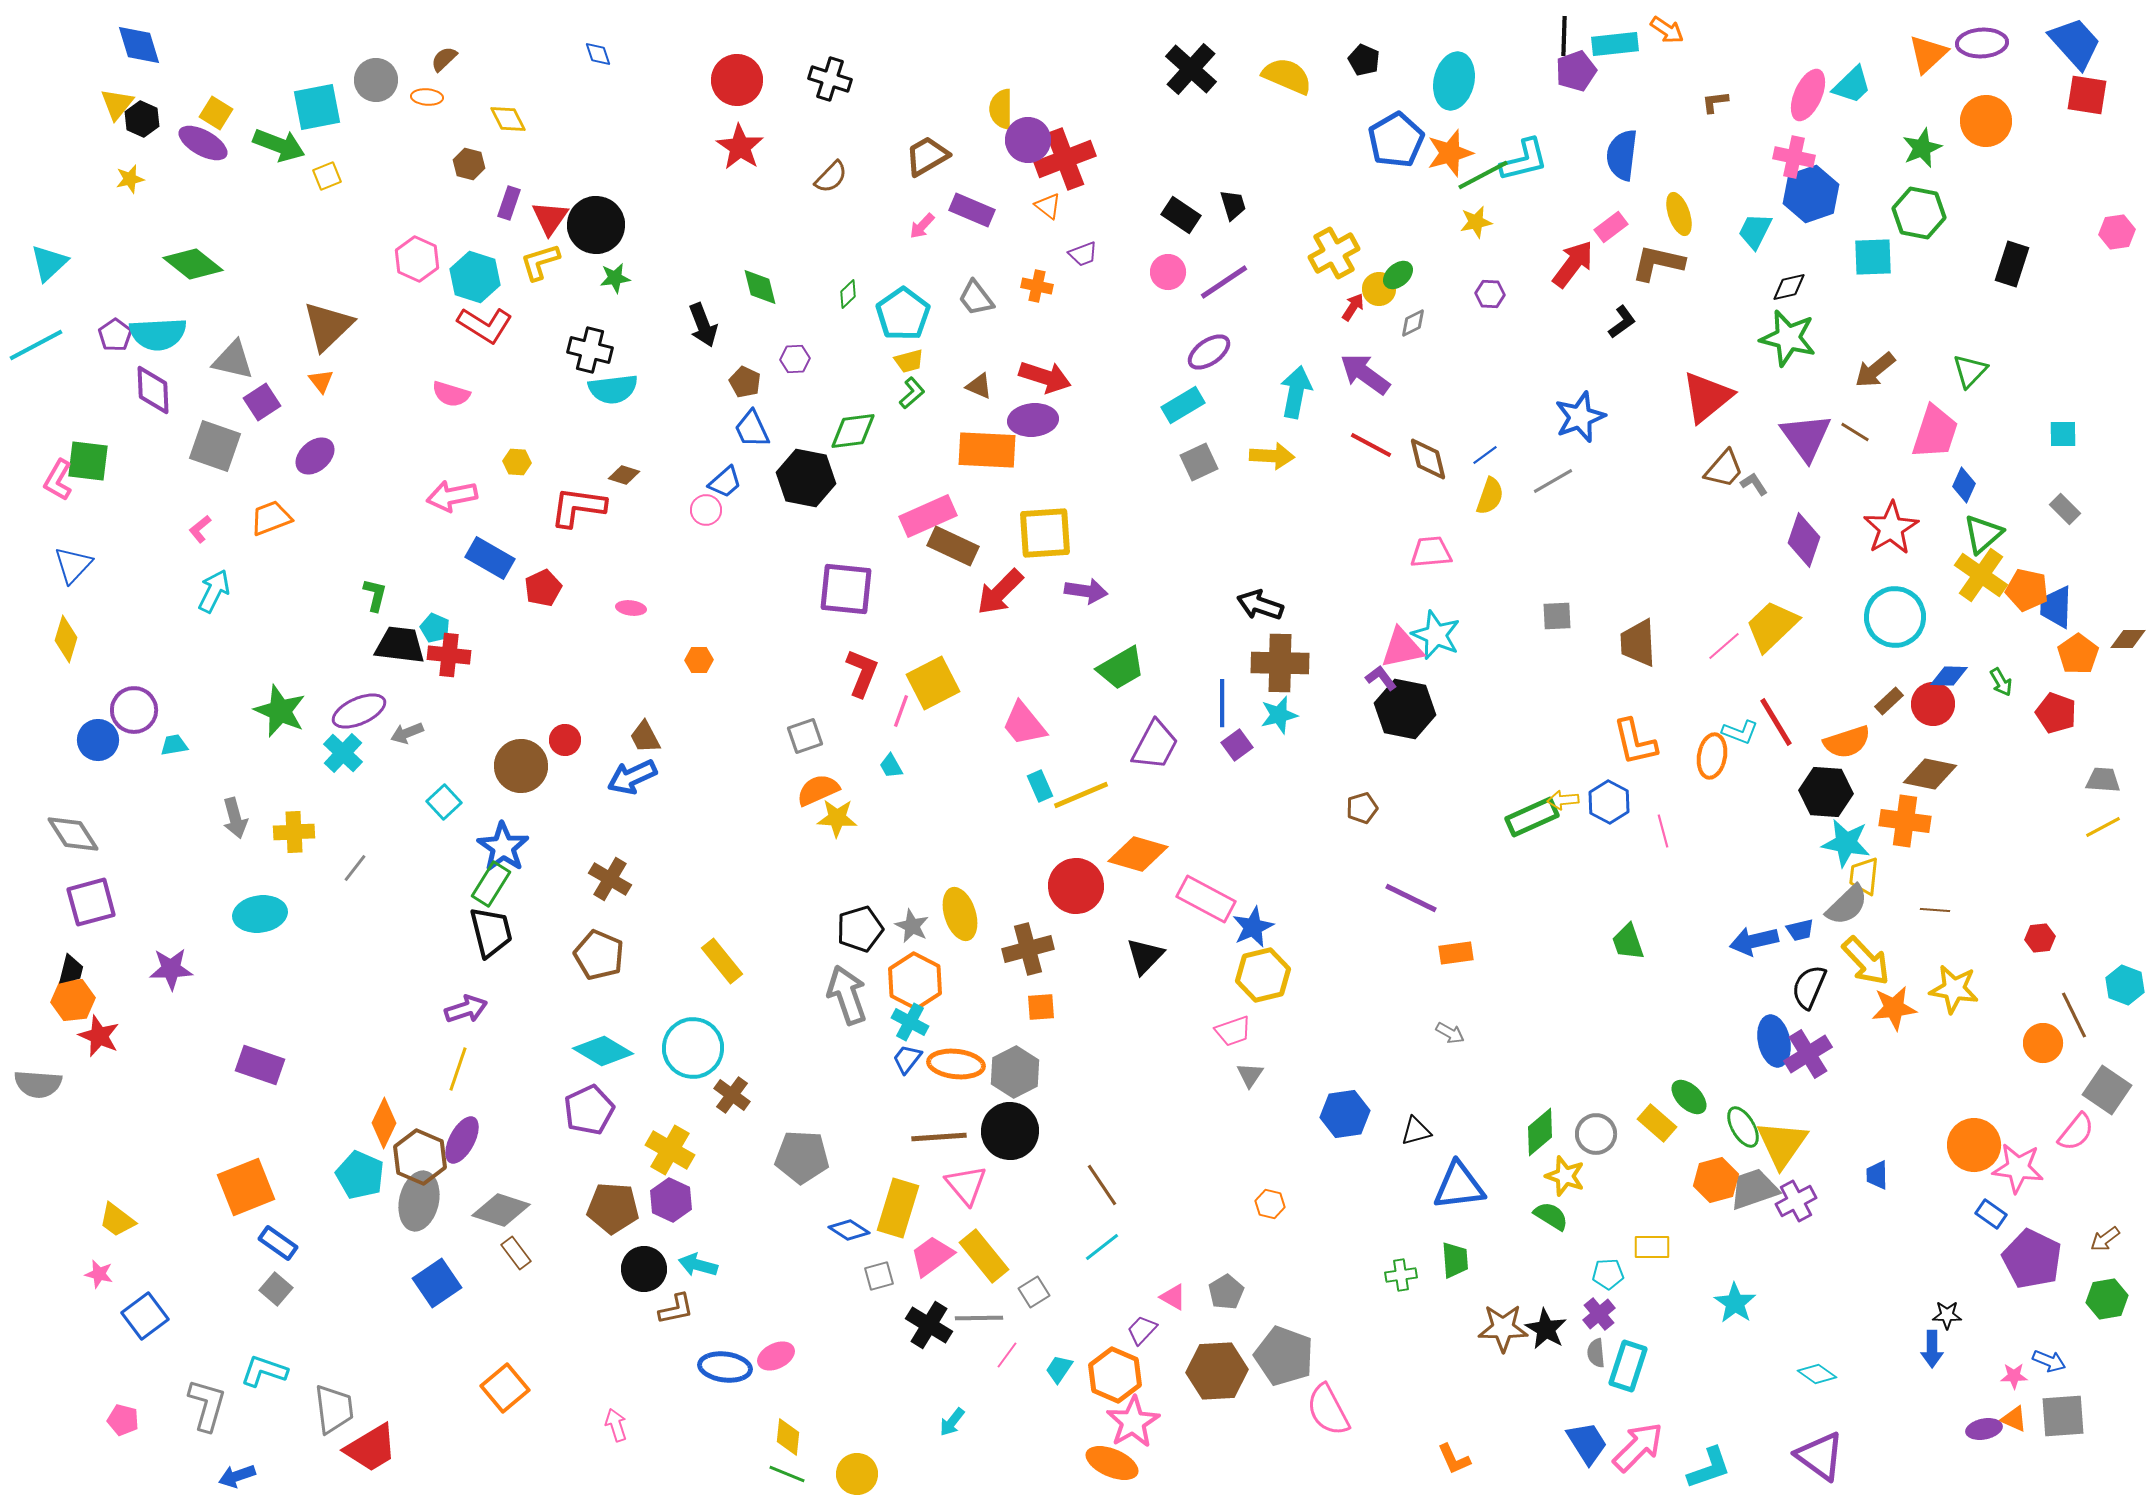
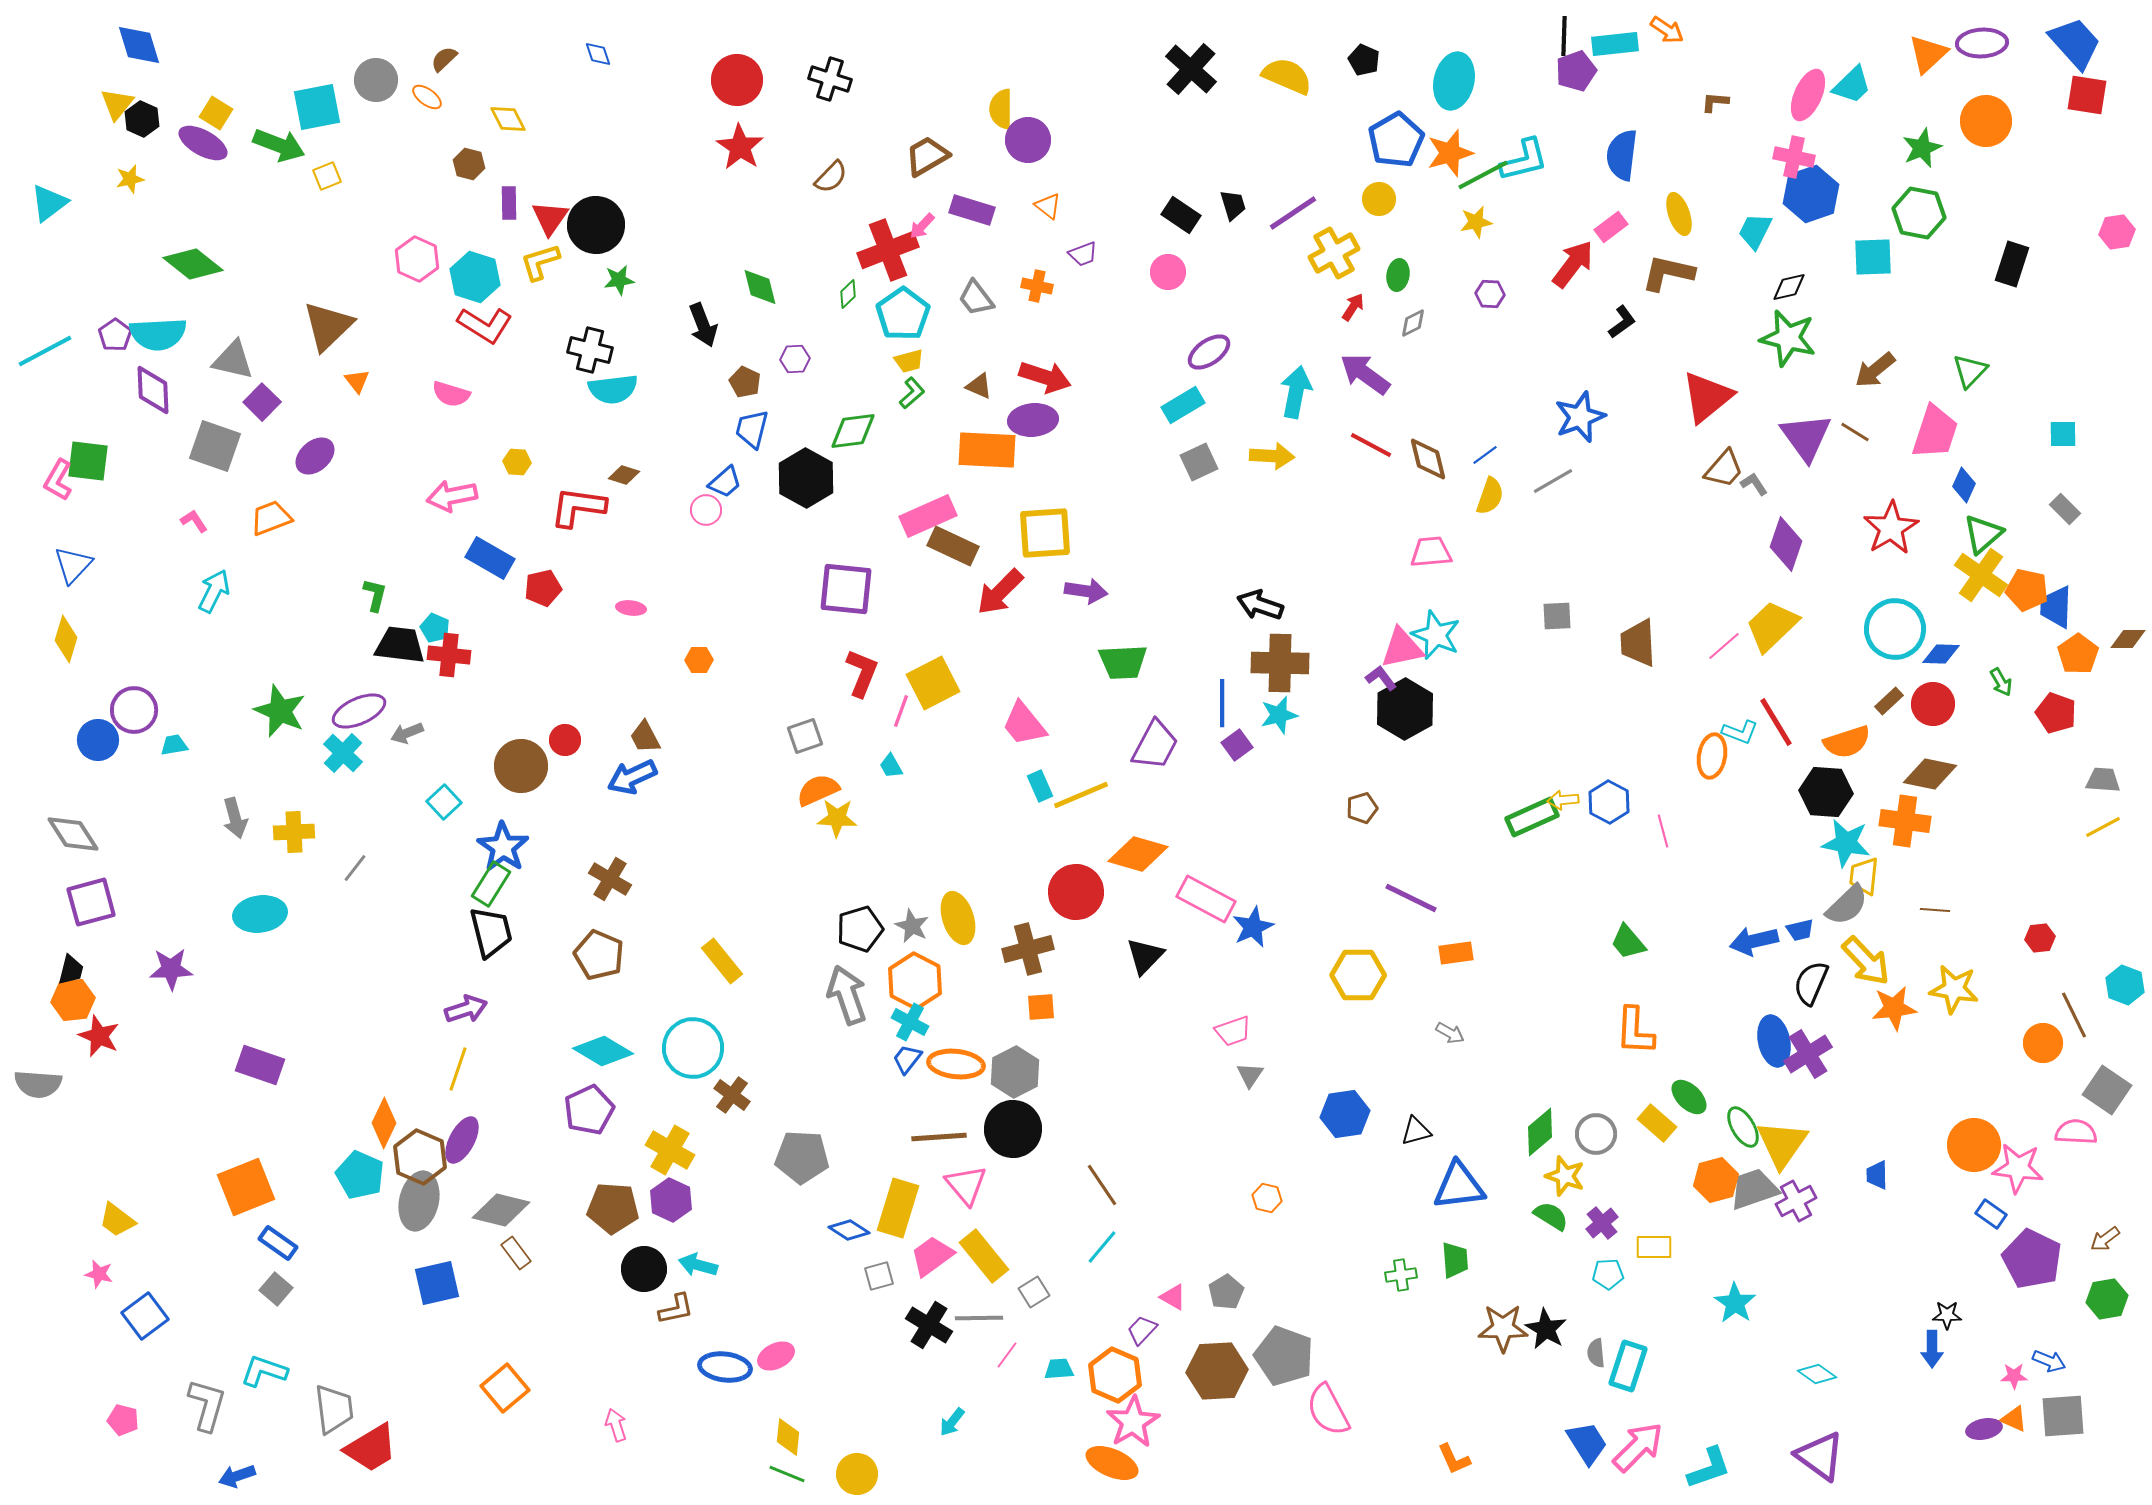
orange ellipse at (427, 97): rotated 32 degrees clockwise
brown L-shape at (1715, 102): rotated 12 degrees clockwise
red cross at (1065, 159): moved 177 px left, 91 px down
purple rectangle at (509, 203): rotated 20 degrees counterclockwise
purple rectangle at (972, 210): rotated 6 degrees counterclockwise
cyan triangle at (49, 263): moved 60 px up; rotated 6 degrees clockwise
brown L-shape at (1658, 263): moved 10 px right, 10 px down
green ellipse at (1398, 275): rotated 40 degrees counterclockwise
green star at (615, 278): moved 4 px right, 2 px down
purple line at (1224, 282): moved 69 px right, 69 px up
yellow circle at (1379, 289): moved 90 px up
cyan line at (36, 345): moved 9 px right, 6 px down
orange triangle at (321, 381): moved 36 px right
purple square at (262, 402): rotated 12 degrees counterclockwise
blue trapezoid at (752, 429): rotated 39 degrees clockwise
black hexagon at (806, 478): rotated 18 degrees clockwise
pink L-shape at (200, 529): moved 6 px left, 8 px up; rotated 96 degrees clockwise
purple diamond at (1804, 540): moved 18 px left, 4 px down
red pentagon at (543, 588): rotated 12 degrees clockwise
cyan circle at (1895, 617): moved 12 px down
green trapezoid at (1121, 668): moved 2 px right, 6 px up; rotated 27 degrees clockwise
blue diamond at (1949, 676): moved 8 px left, 22 px up
black hexagon at (1405, 709): rotated 20 degrees clockwise
orange L-shape at (1635, 742): moved 289 px down; rotated 16 degrees clockwise
red circle at (1076, 886): moved 6 px down
yellow ellipse at (960, 914): moved 2 px left, 4 px down
green trapezoid at (1628, 942): rotated 21 degrees counterclockwise
yellow hexagon at (1263, 975): moved 95 px right; rotated 14 degrees clockwise
black semicircle at (1809, 987): moved 2 px right, 4 px up
black circle at (1010, 1131): moved 3 px right, 2 px up
pink semicircle at (2076, 1132): rotated 126 degrees counterclockwise
orange hexagon at (1270, 1204): moved 3 px left, 6 px up
gray diamond at (501, 1210): rotated 4 degrees counterclockwise
cyan line at (1102, 1247): rotated 12 degrees counterclockwise
yellow rectangle at (1652, 1247): moved 2 px right
blue square at (437, 1283): rotated 21 degrees clockwise
purple cross at (1599, 1314): moved 3 px right, 91 px up
cyan trapezoid at (1059, 1369): rotated 52 degrees clockwise
